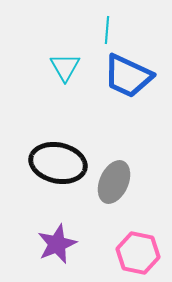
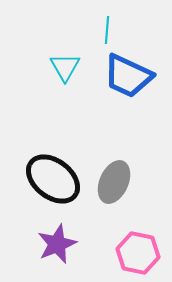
black ellipse: moved 5 px left, 16 px down; rotated 26 degrees clockwise
